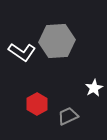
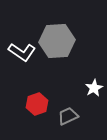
red hexagon: rotated 10 degrees clockwise
